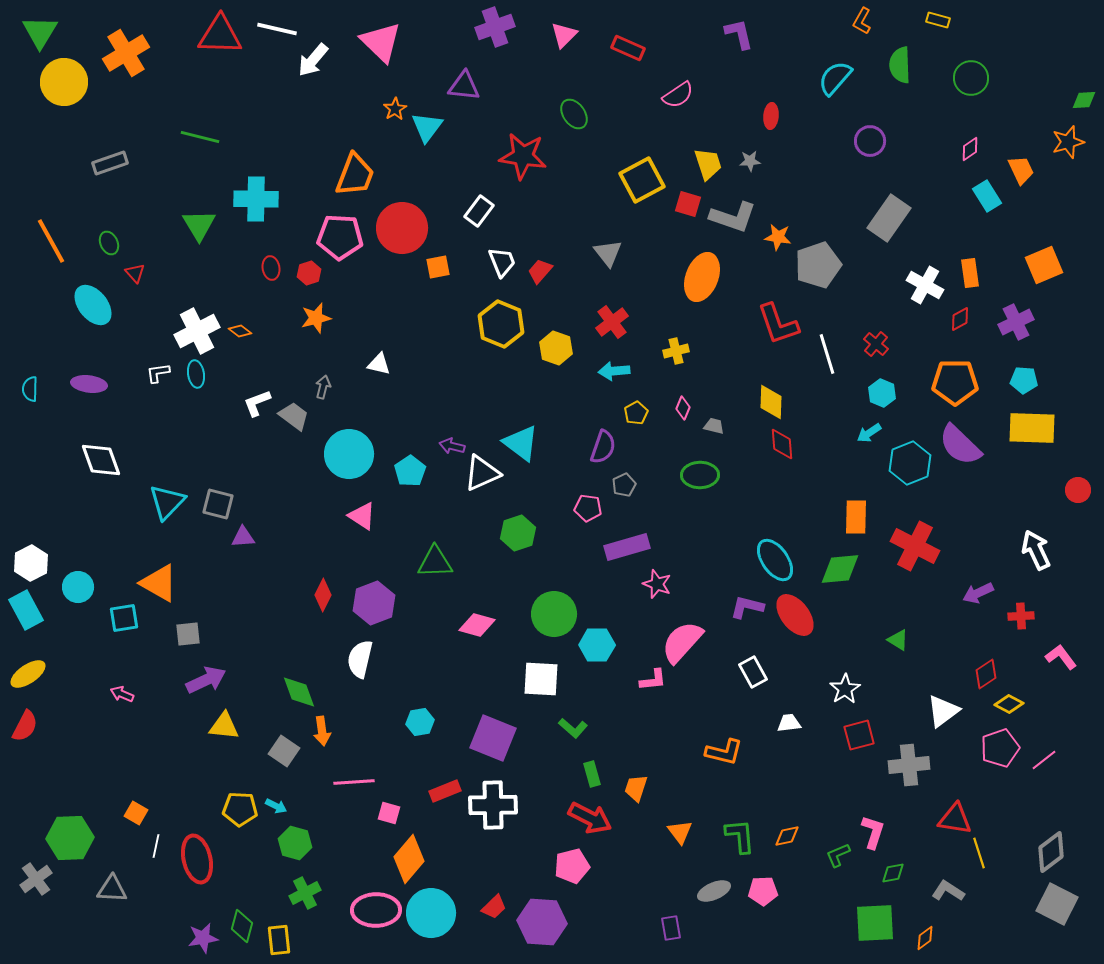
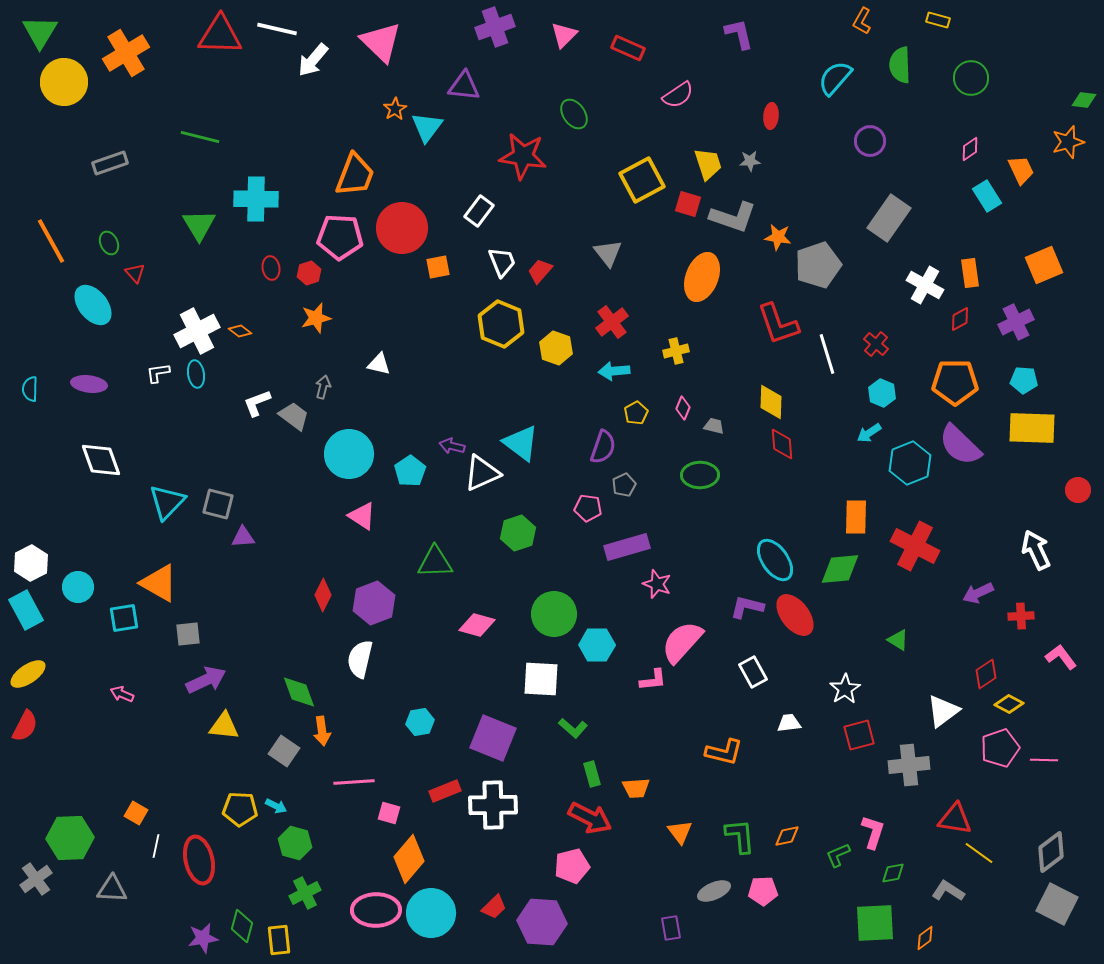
green diamond at (1084, 100): rotated 10 degrees clockwise
pink line at (1044, 760): rotated 40 degrees clockwise
orange trapezoid at (636, 788): rotated 112 degrees counterclockwise
yellow line at (979, 853): rotated 36 degrees counterclockwise
red ellipse at (197, 859): moved 2 px right, 1 px down
